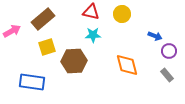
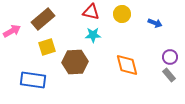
blue arrow: moved 13 px up
purple circle: moved 1 px right, 6 px down
brown hexagon: moved 1 px right, 1 px down
gray rectangle: moved 2 px right
blue rectangle: moved 1 px right, 2 px up
